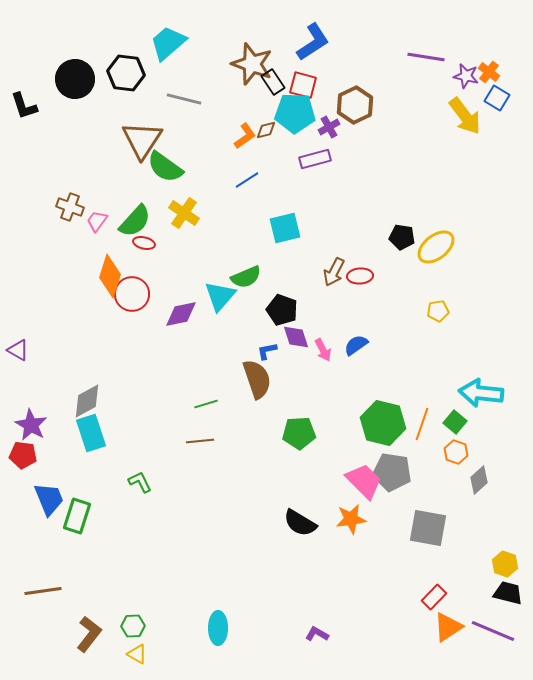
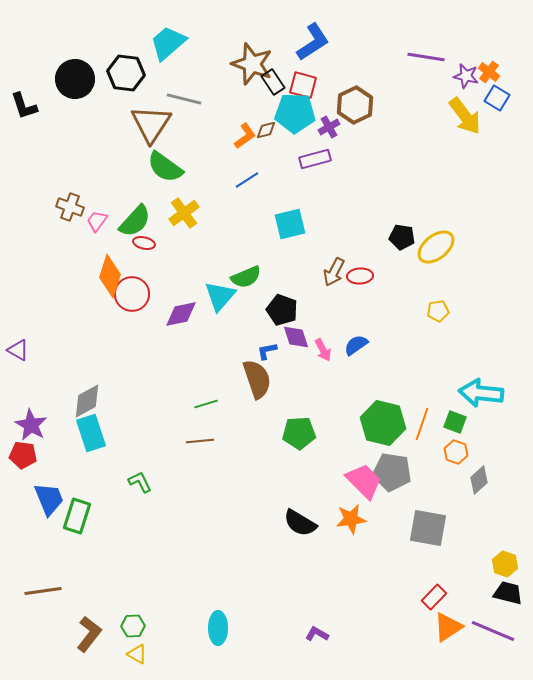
brown triangle at (142, 140): moved 9 px right, 16 px up
yellow cross at (184, 213): rotated 20 degrees clockwise
cyan square at (285, 228): moved 5 px right, 4 px up
green square at (455, 422): rotated 20 degrees counterclockwise
